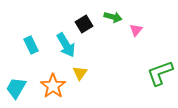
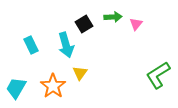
green arrow: rotated 18 degrees counterclockwise
pink triangle: moved 6 px up
cyan arrow: rotated 15 degrees clockwise
green L-shape: moved 2 px left, 2 px down; rotated 12 degrees counterclockwise
